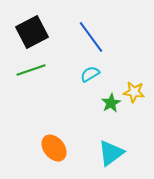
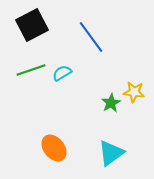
black square: moved 7 px up
cyan semicircle: moved 28 px left, 1 px up
